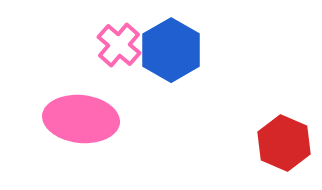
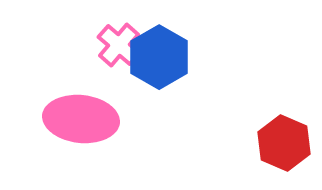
blue hexagon: moved 12 px left, 7 px down
